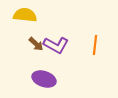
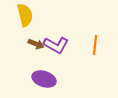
yellow semicircle: rotated 70 degrees clockwise
brown arrow: rotated 21 degrees counterclockwise
